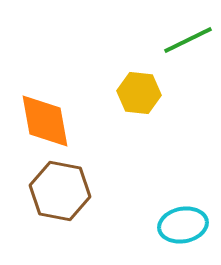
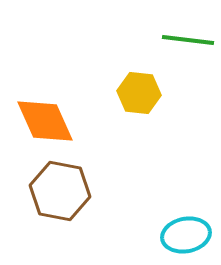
green line: rotated 33 degrees clockwise
orange diamond: rotated 14 degrees counterclockwise
cyan ellipse: moved 3 px right, 10 px down
